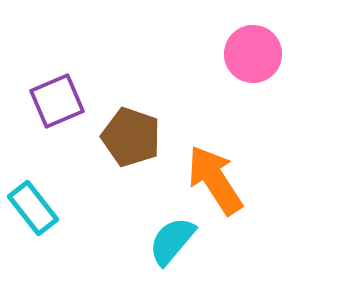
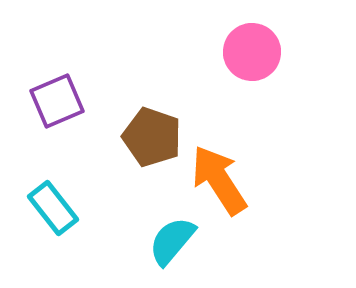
pink circle: moved 1 px left, 2 px up
brown pentagon: moved 21 px right
orange arrow: moved 4 px right
cyan rectangle: moved 20 px right
